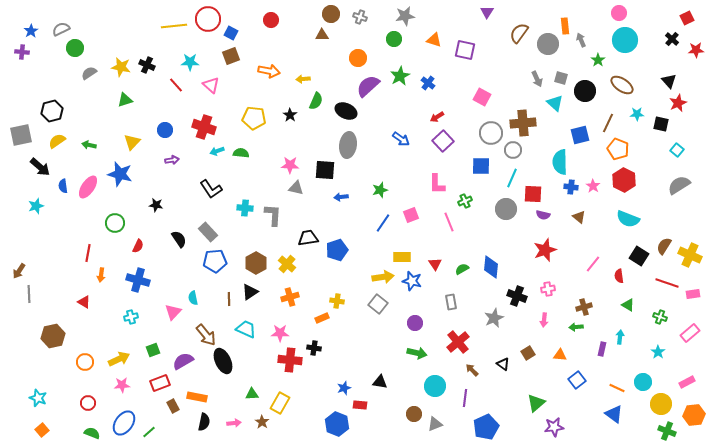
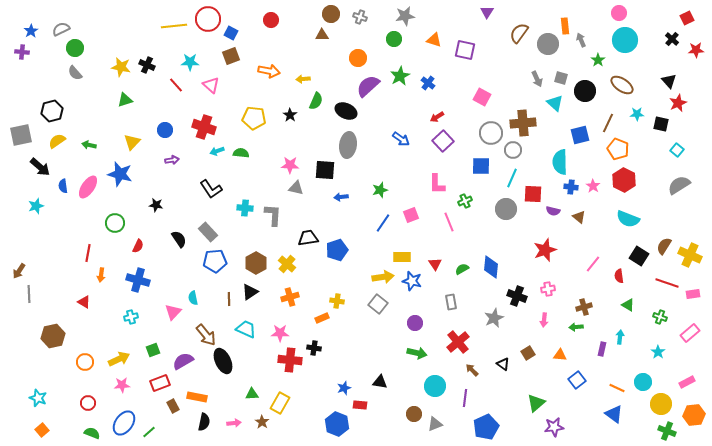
gray semicircle at (89, 73): moved 14 px left; rotated 98 degrees counterclockwise
purple semicircle at (543, 215): moved 10 px right, 4 px up
